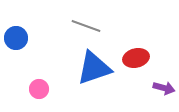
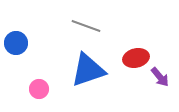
blue circle: moved 5 px down
blue triangle: moved 6 px left, 2 px down
purple arrow: moved 4 px left, 11 px up; rotated 35 degrees clockwise
